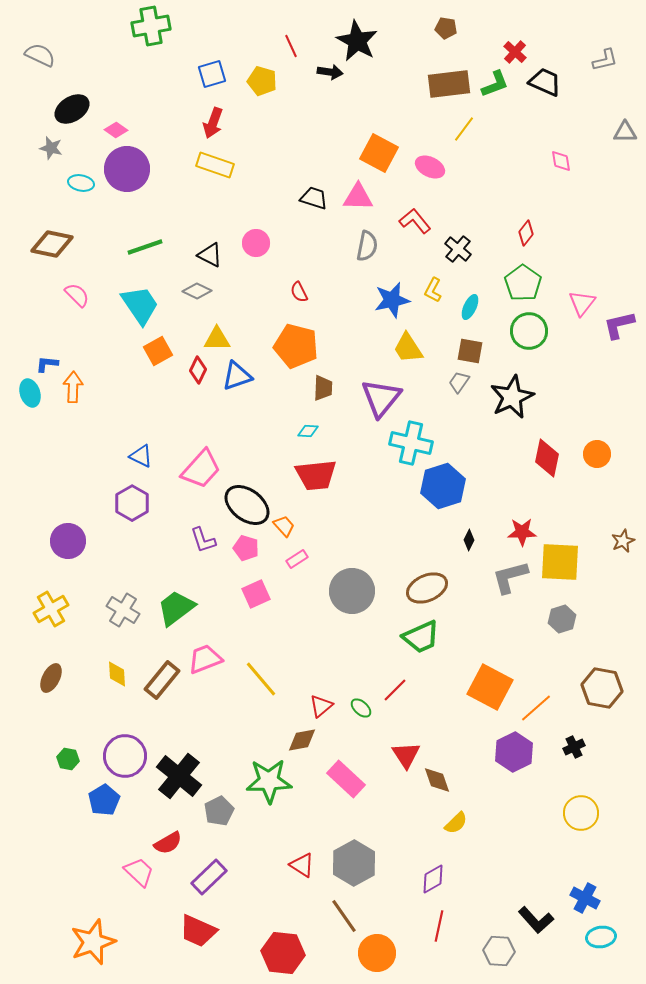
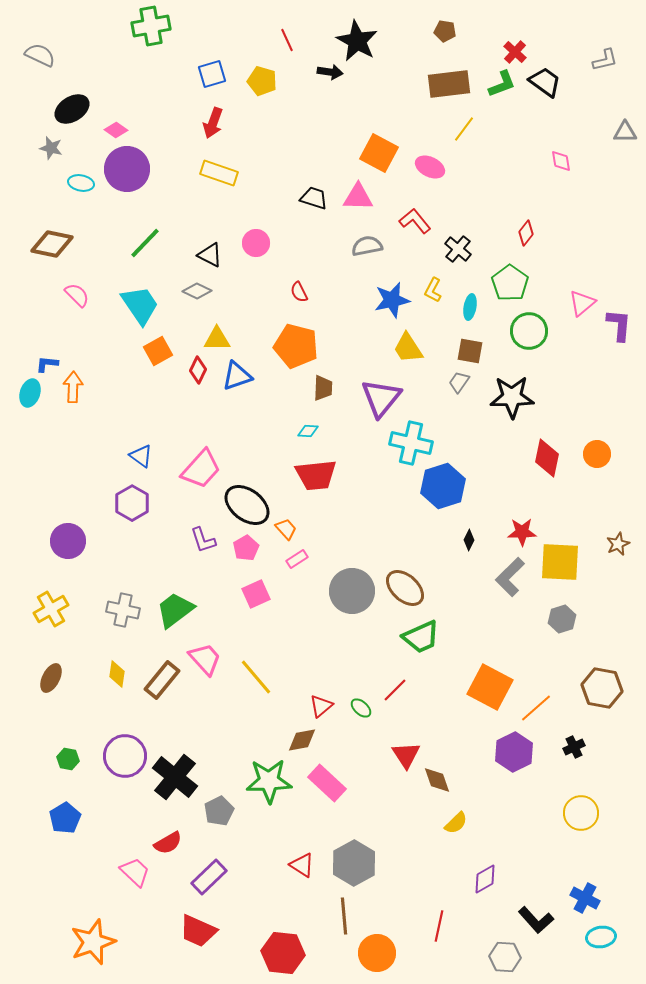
brown pentagon at (446, 28): moved 1 px left, 3 px down
red line at (291, 46): moved 4 px left, 6 px up
black trapezoid at (545, 82): rotated 12 degrees clockwise
green L-shape at (495, 84): moved 7 px right
yellow rectangle at (215, 165): moved 4 px right, 8 px down
gray semicircle at (367, 246): rotated 112 degrees counterclockwise
green line at (145, 247): moved 4 px up; rotated 27 degrees counterclockwise
green pentagon at (523, 283): moved 13 px left
pink triangle at (582, 303): rotated 12 degrees clockwise
cyan ellipse at (470, 307): rotated 15 degrees counterclockwise
purple L-shape at (619, 325): rotated 108 degrees clockwise
cyan ellipse at (30, 393): rotated 36 degrees clockwise
black star at (512, 397): rotated 24 degrees clockwise
blue triangle at (141, 456): rotated 10 degrees clockwise
orange trapezoid at (284, 526): moved 2 px right, 3 px down
brown star at (623, 541): moved 5 px left, 3 px down
pink pentagon at (246, 548): rotated 25 degrees clockwise
gray L-shape at (510, 577): rotated 30 degrees counterclockwise
brown ellipse at (427, 588): moved 22 px left; rotated 66 degrees clockwise
green trapezoid at (176, 608): moved 1 px left, 2 px down
gray cross at (123, 610): rotated 20 degrees counterclockwise
pink trapezoid at (205, 659): rotated 69 degrees clockwise
yellow diamond at (117, 674): rotated 12 degrees clockwise
yellow line at (261, 679): moved 5 px left, 2 px up
black cross at (179, 776): moved 4 px left, 1 px down
pink rectangle at (346, 779): moved 19 px left, 4 px down
blue pentagon at (104, 800): moved 39 px left, 18 px down
pink trapezoid at (139, 872): moved 4 px left
purple diamond at (433, 879): moved 52 px right
brown line at (344, 916): rotated 30 degrees clockwise
gray hexagon at (499, 951): moved 6 px right, 6 px down
